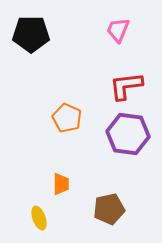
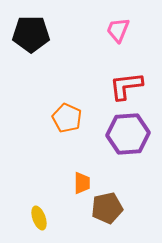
purple hexagon: rotated 12 degrees counterclockwise
orange trapezoid: moved 21 px right, 1 px up
brown pentagon: moved 2 px left, 1 px up
